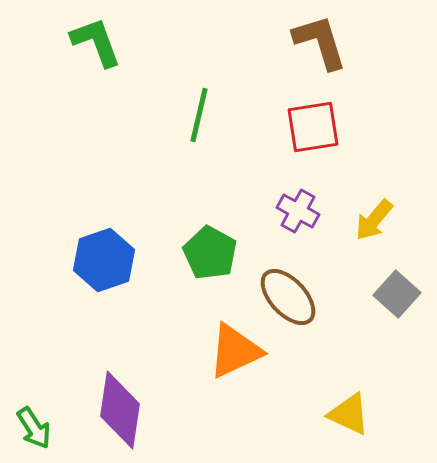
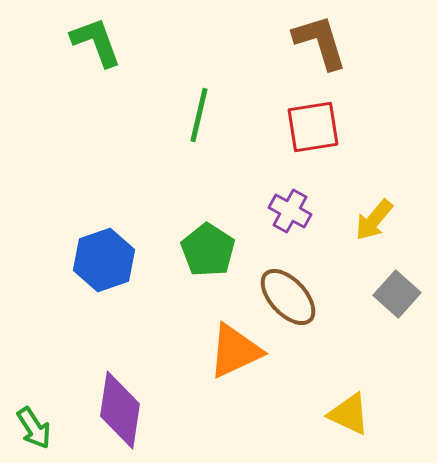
purple cross: moved 8 px left
green pentagon: moved 2 px left, 3 px up; rotated 4 degrees clockwise
